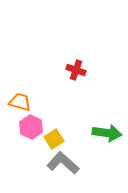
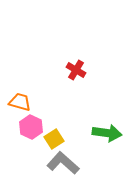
red cross: rotated 12 degrees clockwise
